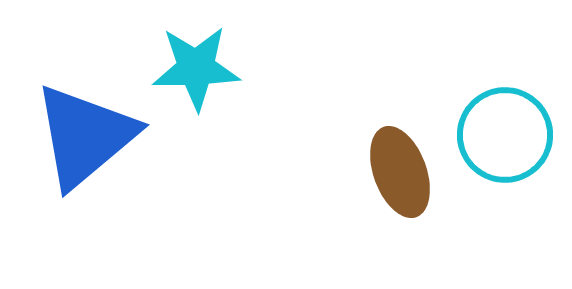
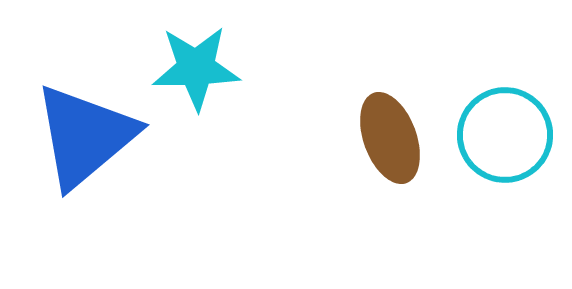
brown ellipse: moved 10 px left, 34 px up
